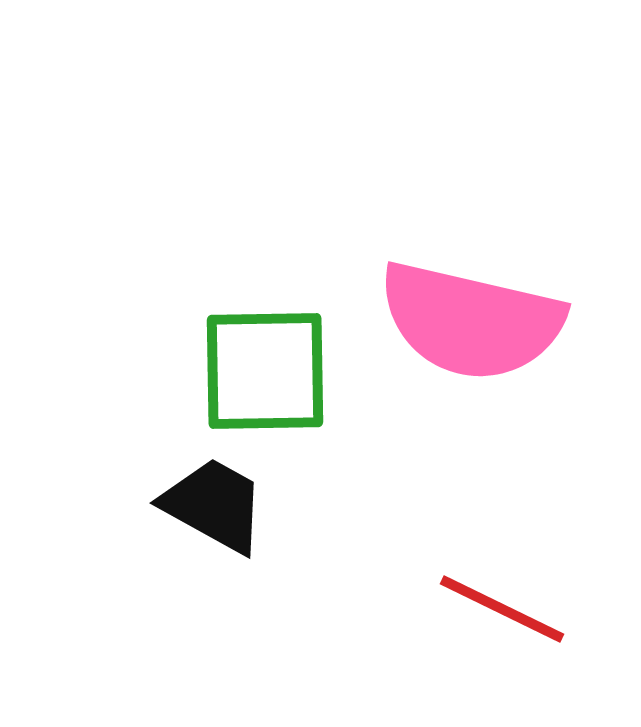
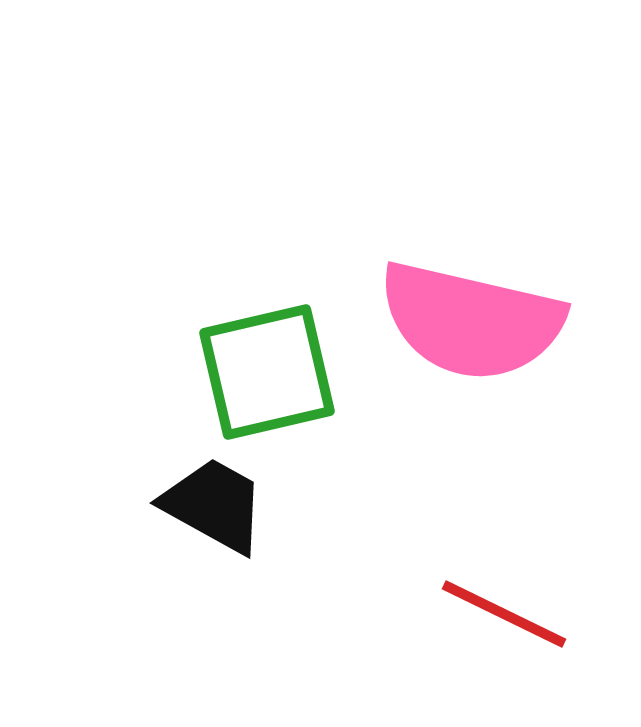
green square: moved 2 px right, 1 px down; rotated 12 degrees counterclockwise
red line: moved 2 px right, 5 px down
